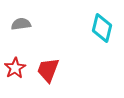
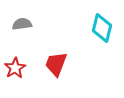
gray semicircle: moved 1 px right
red trapezoid: moved 8 px right, 6 px up
